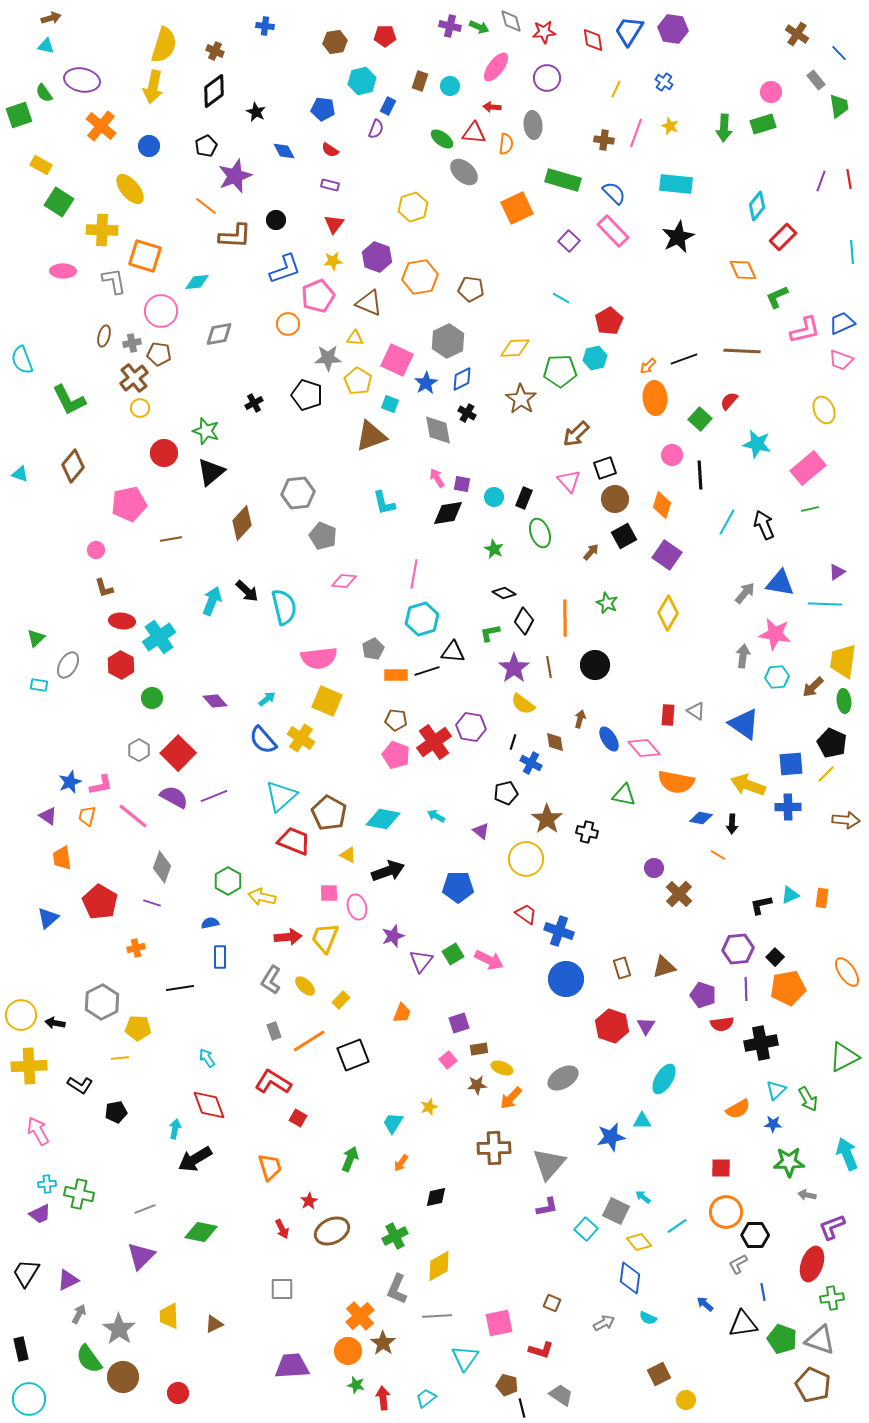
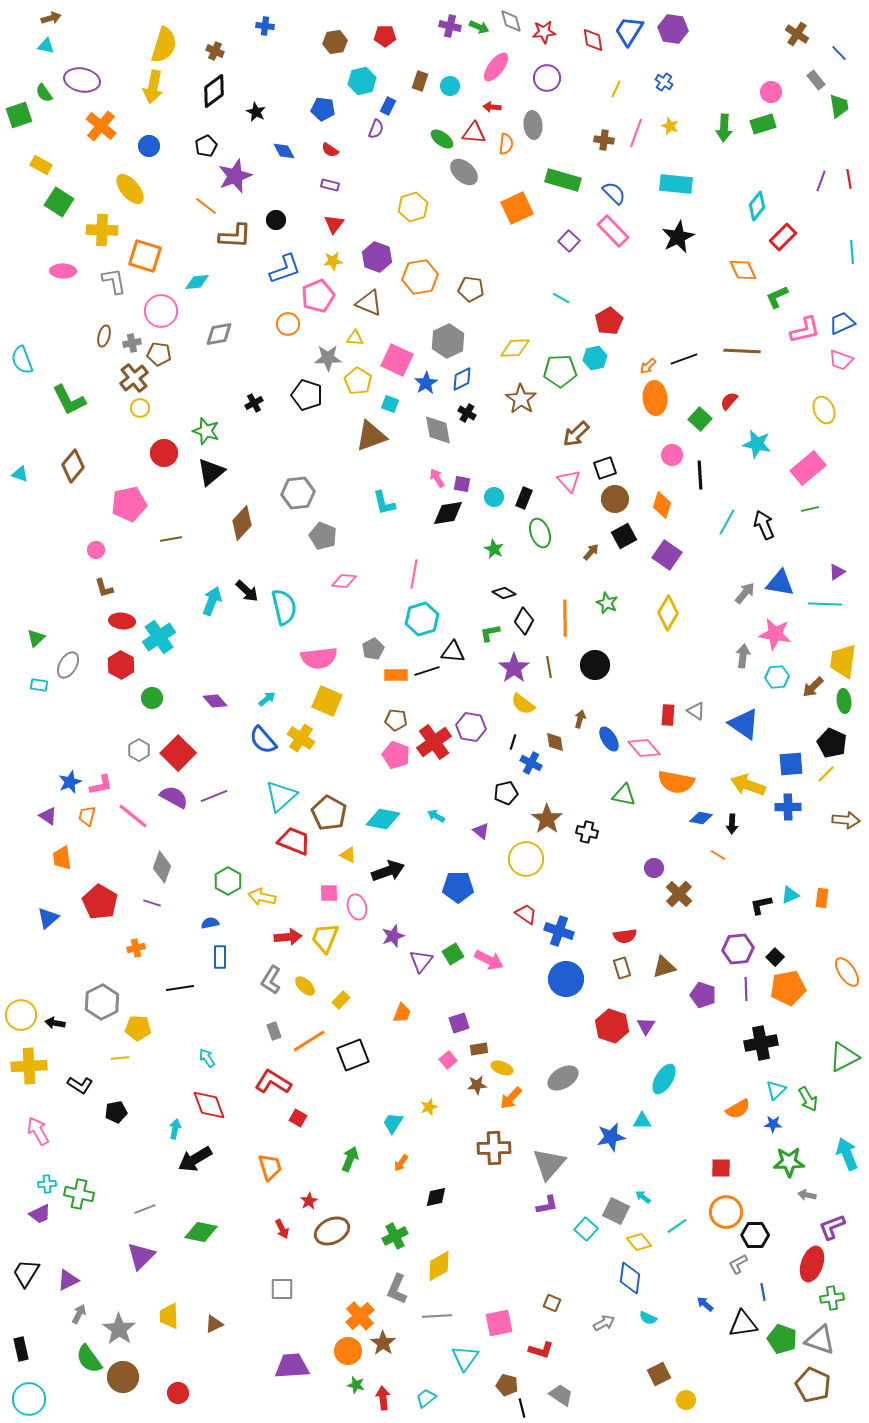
red semicircle at (722, 1024): moved 97 px left, 88 px up
purple L-shape at (547, 1207): moved 2 px up
